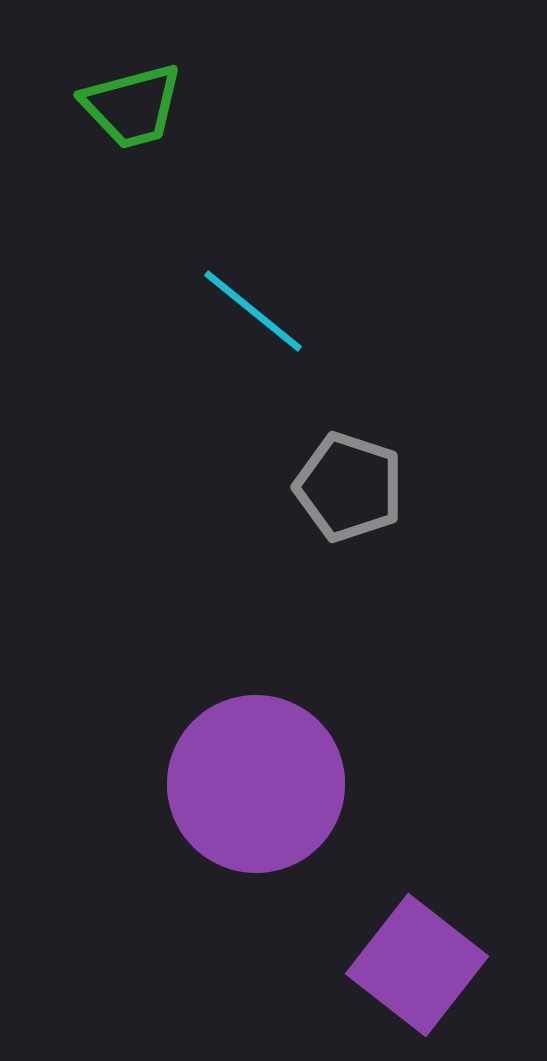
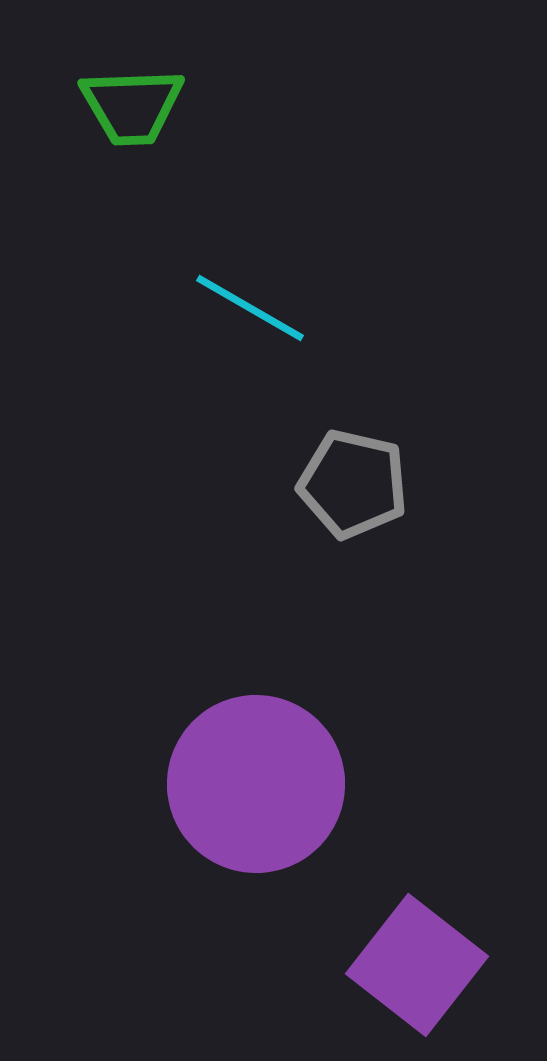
green trapezoid: rotated 13 degrees clockwise
cyan line: moved 3 px left, 3 px up; rotated 9 degrees counterclockwise
gray pentagon: moved 4 px right, 3 px up; rotated 5 degrees counterclockwise
